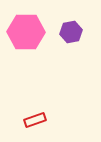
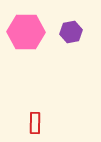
red rectangle: moved 3 px down; rotated 70 degrees counterclockwise
